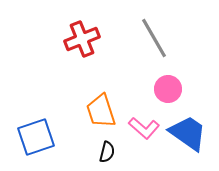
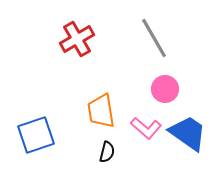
red cross: moved 5 px left; rotated 8 degrees counterclockwise
pink circle: moved 3 px left
orange trapezoid: rotated 9 degrees clockwise
pink L-shape: moved 2 px right
blue square: moved 2 px up
